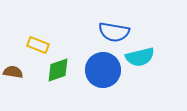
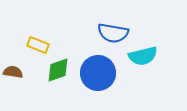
blue semicircle: moved 1 px left, 1 px down
cyan semicircle: moved 3 px right, 1 px up
blue circle: moved 5 px left, 3 px down
